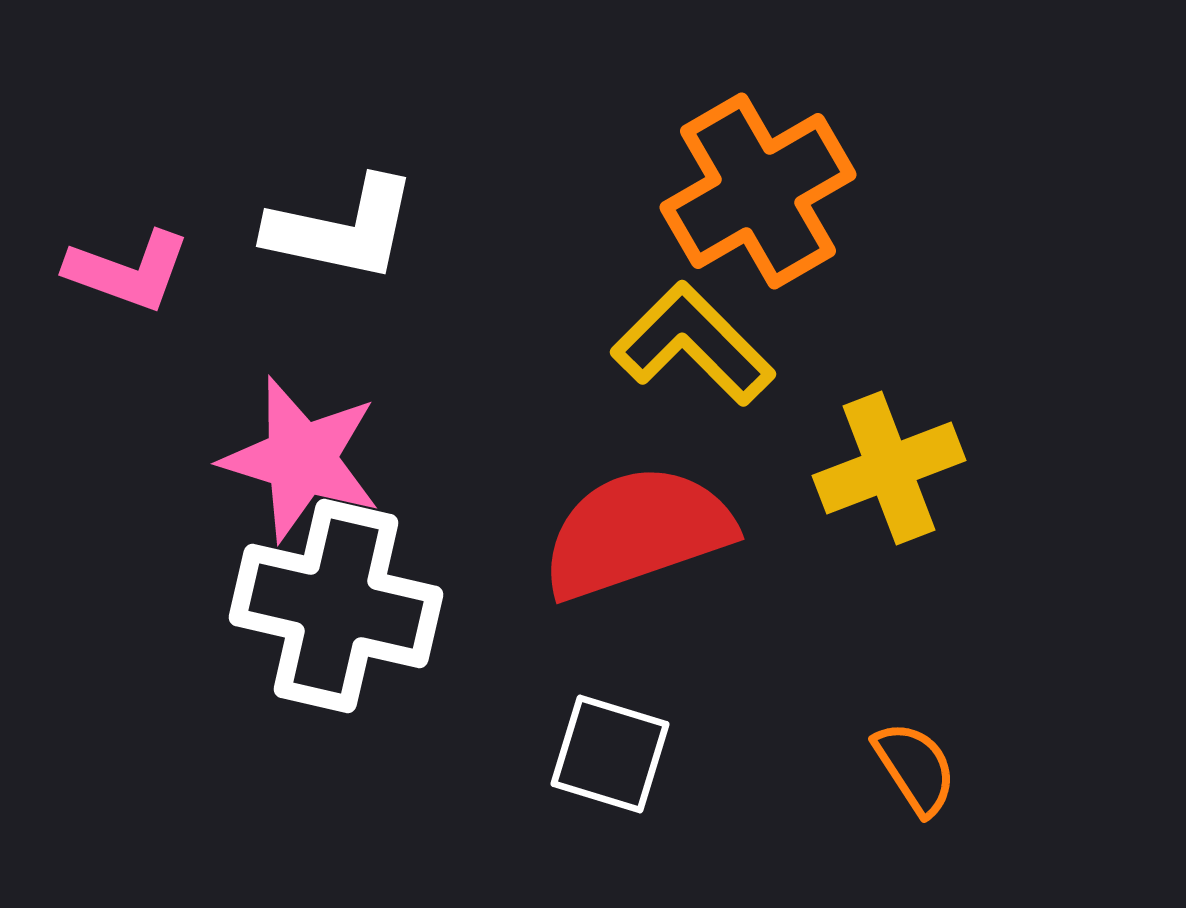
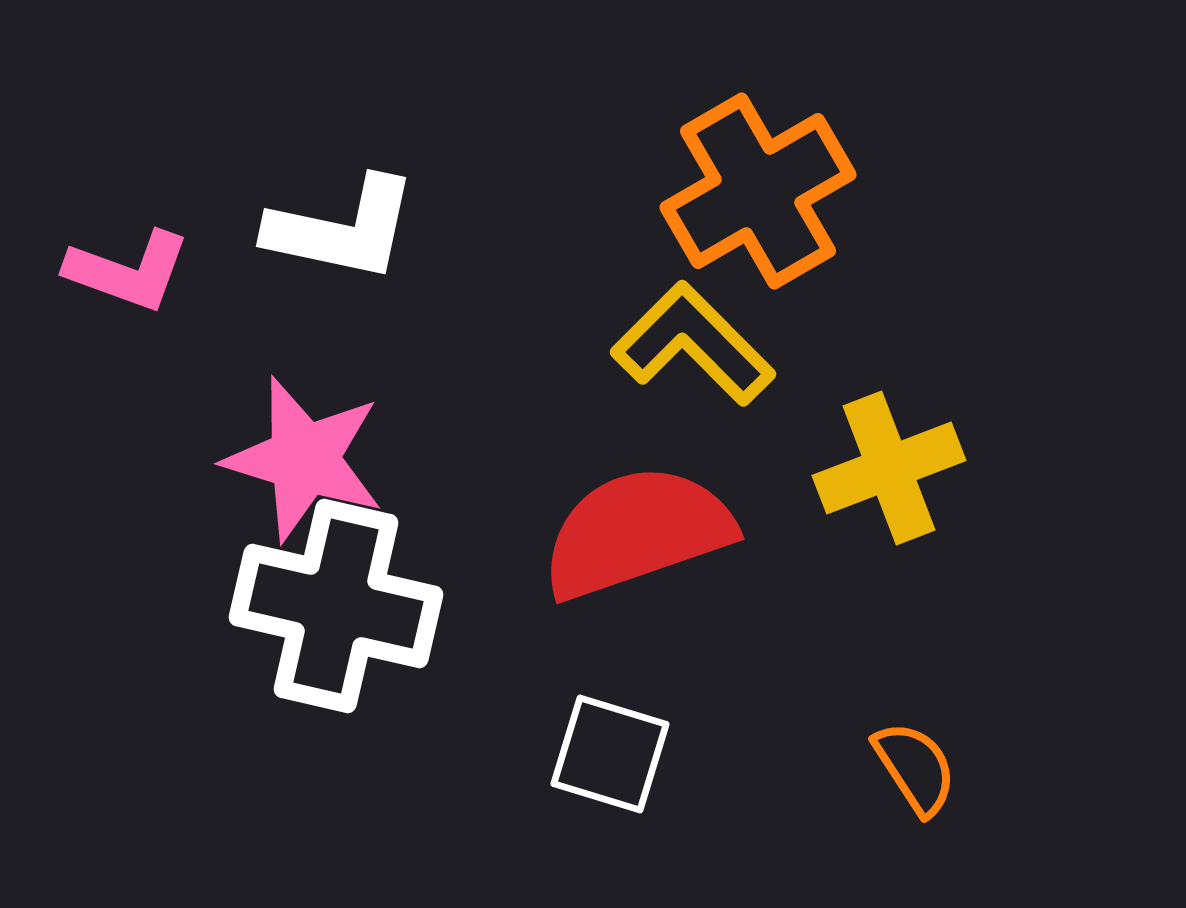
pink star: moved 3 px right
